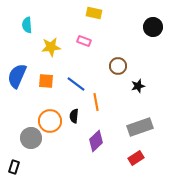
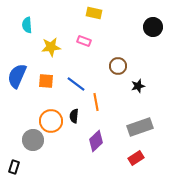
orange circle: moved 1 px right
gray circle: moved 2 px right, 2 px down
